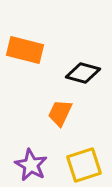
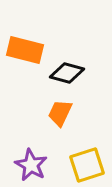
black diamond: moved 16 px left
yellow square: moved 3 px right
